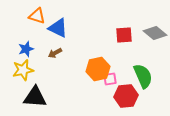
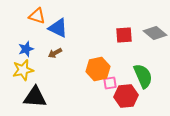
pink square: moved 4 px down
